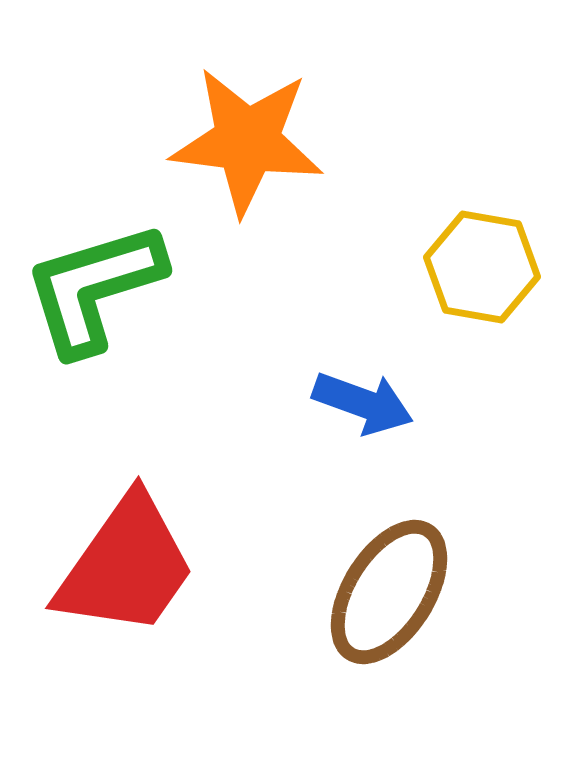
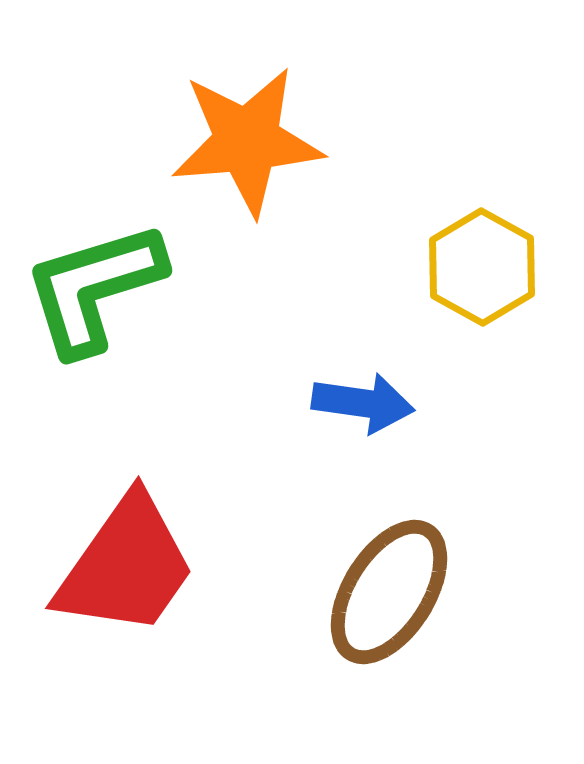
orange star: rotated 12 degrees counterclockwise
yellow hexagon: rotated 19 degrees clockwise
blue arrow: rotated 12 degrees counterclockwise
